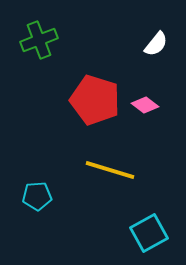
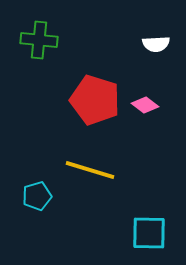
green cross: rotated 27 degrees clockwise
white semicircle: rotated 48 degrees clockwise
yellow line: moved 20 px left
cyan pentagon: rotated 12 degrees counterclockwise
cyan square: rotated 30 degrees clockwise
